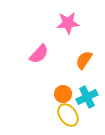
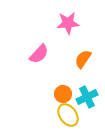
orange semicircle: moved 1 px left, 1 px up
